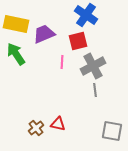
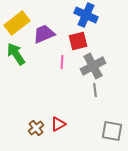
blue cross: rotated 10 degrees counterclockwise
yellow rectangle: moved 1 px right, 1 px up; rotated 50 degrees counterclockwise
red triangle: rotated 42 degrees counterclockwise
